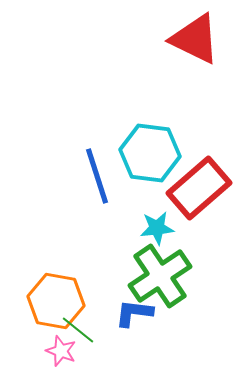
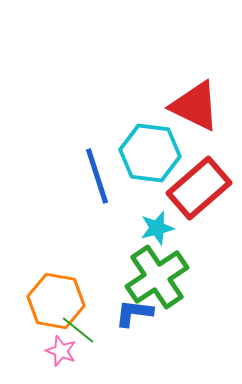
red triangle: moved 67 px down
cyan star: rotated 8 degrees counterclockwise
green cross: moved 3 px left, 1 px down
